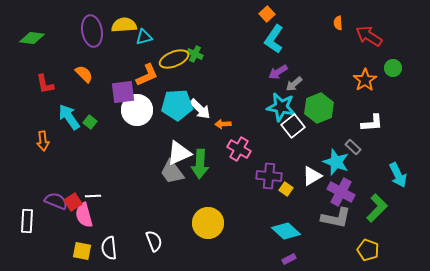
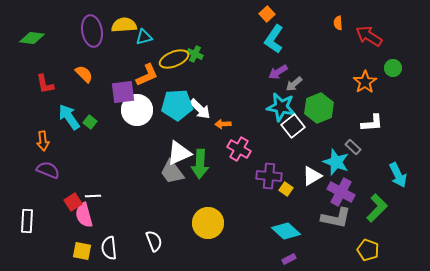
orange star at (365, 80): moved 2 px down
purple semicircle at (56, 201): moved 8 px left, 31 px up
